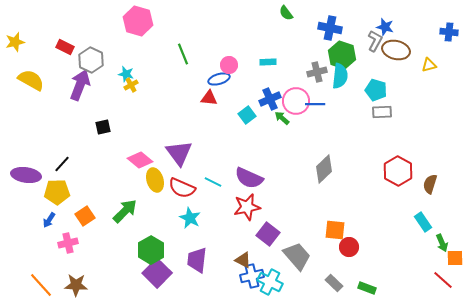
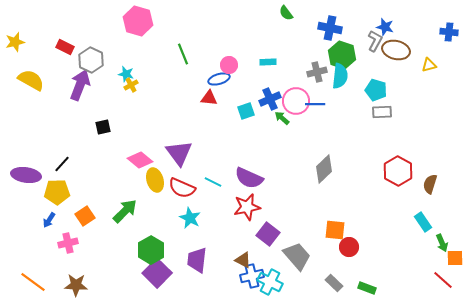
cyan square at (247, 115): moved 1 px left, 4 px up; rotated 18 degrees clockwise
orange line at (41, 285): moved 8 px left, 3 px up; rotated 12 degrees counterclockwise
